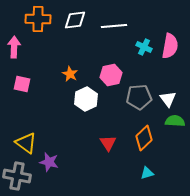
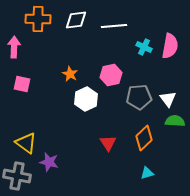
white diamond: moved 1 px right
